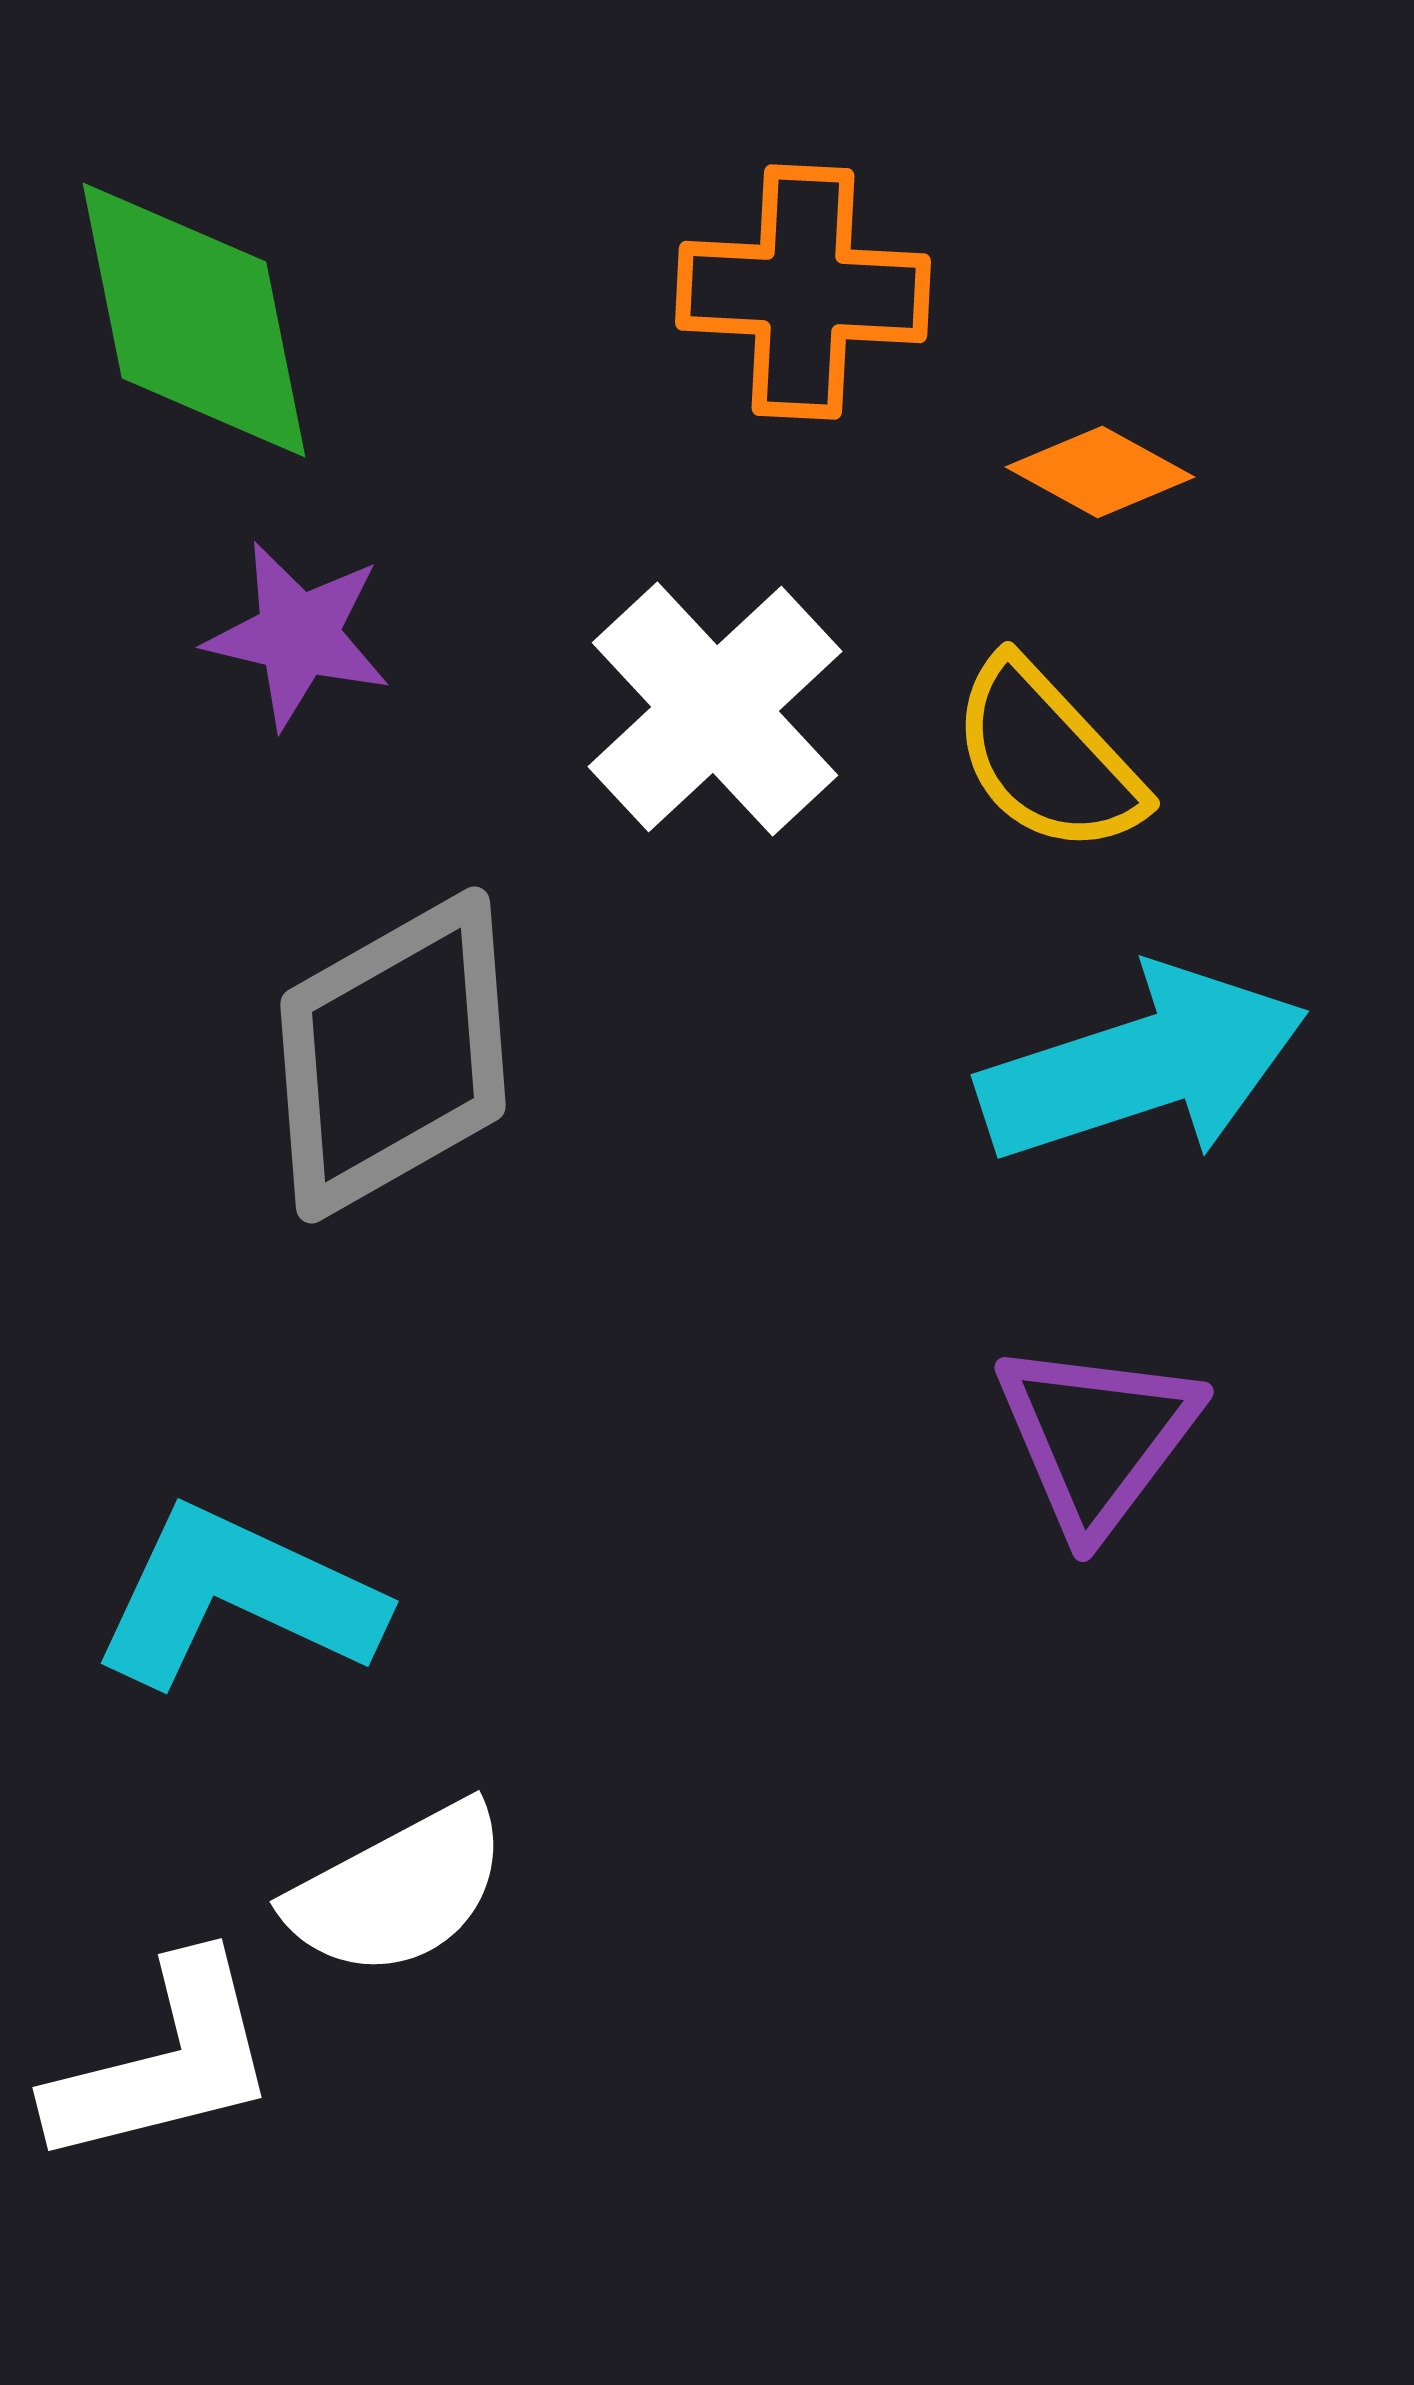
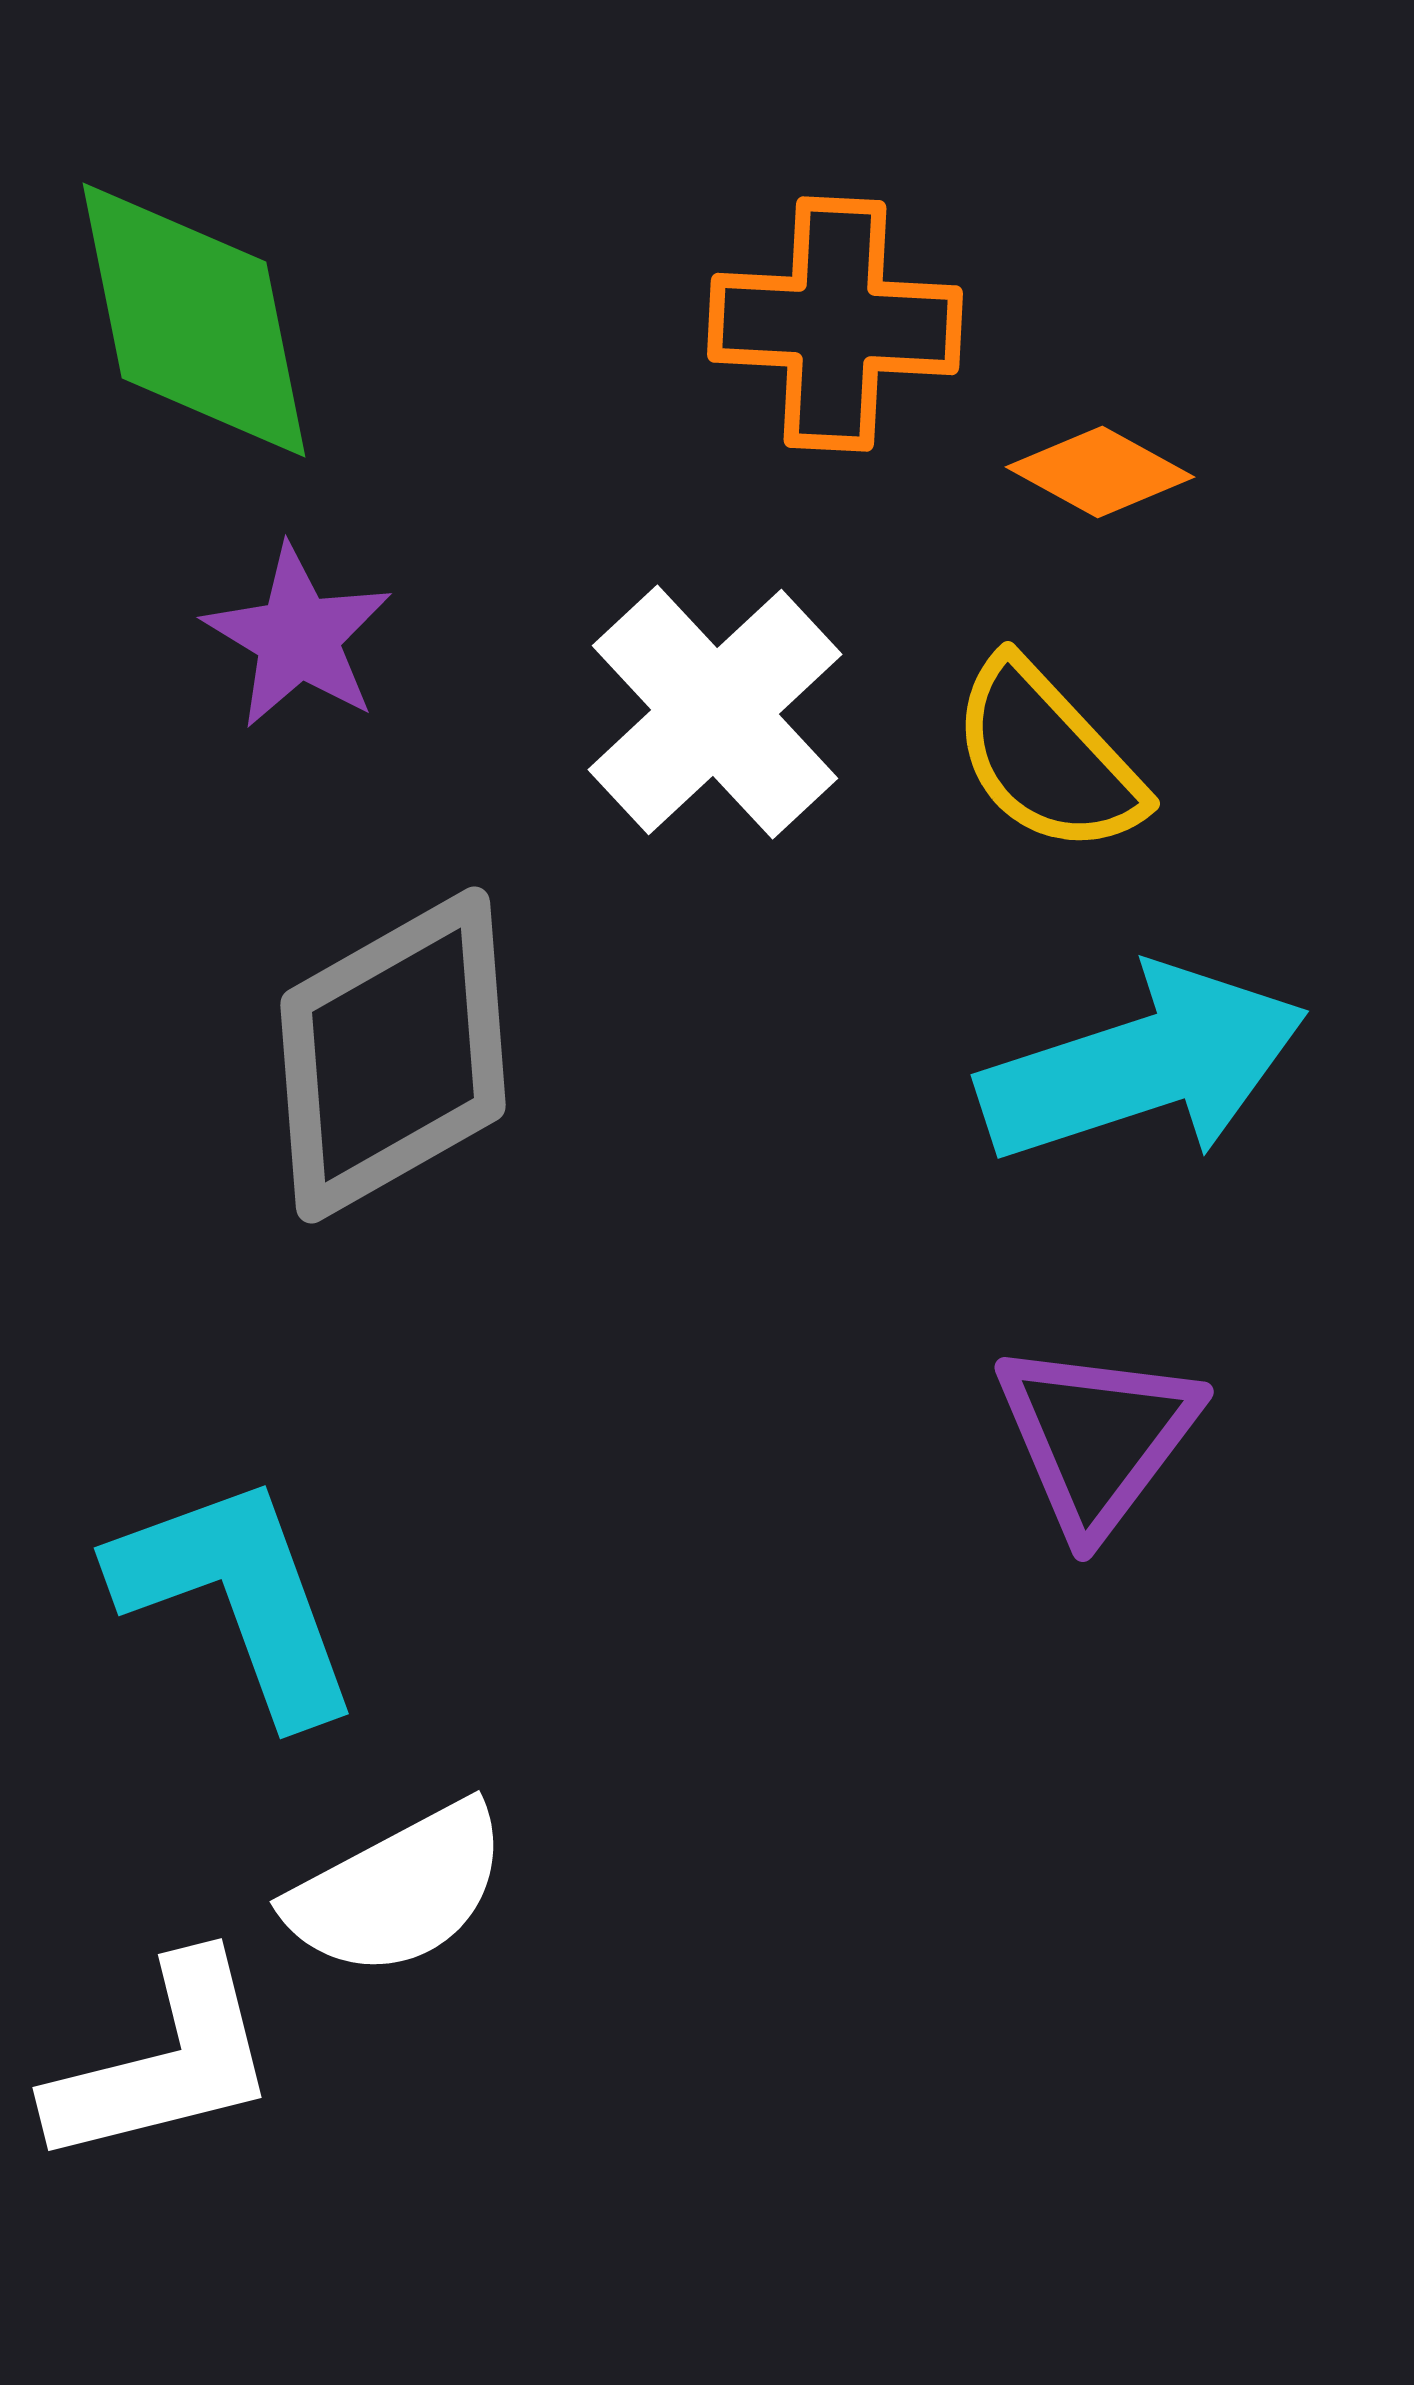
orange cross: moved 32 px right, 32 px down
purple star: moved 2 px down; rotated 18 degrees clockwise
white cross: moved 3 px down
cyan L-shape: rotated 45 degrees clockwise
